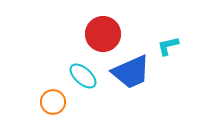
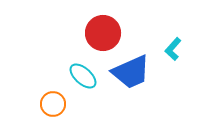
red circle: moved 1 px up
cyan L-shape: moved 5 px right, 3 px down; rotated 35 degrees counterclockwise
orange circle: moved 2 px down
